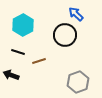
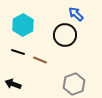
brown line: moved 1 px right, 1 px up; rotated 40 degrees clockwise
black arrow: moved 2 px right, 9 px down
gray hexagon: moved 4 px left, 2 px down
